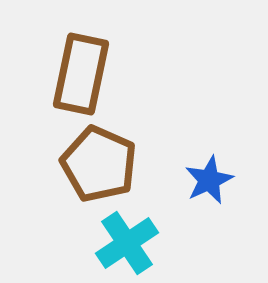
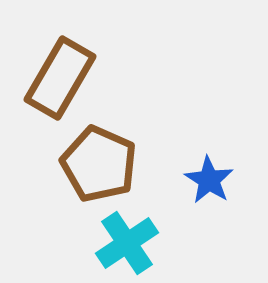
brown rectangle: moved 21 px left, 4 px down; rotated 18 degrees clockwise
blue star: rotated 15 degrees counterclockwise
